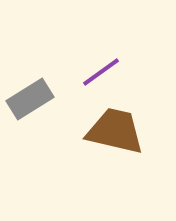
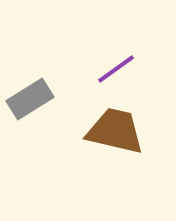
purple line: moved 15 px right, 3 px up
